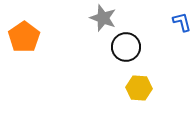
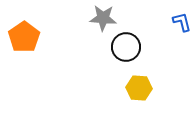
gray star: rotated 16 degrees counterclockwise
